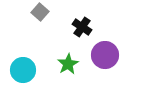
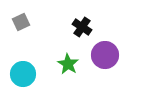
gray square: moved 19 px left, 10 px down; rotated 24 degrees clockwise
green star: rotated 10 degrees counterclockwise
cyan circle: moved 4 px down
